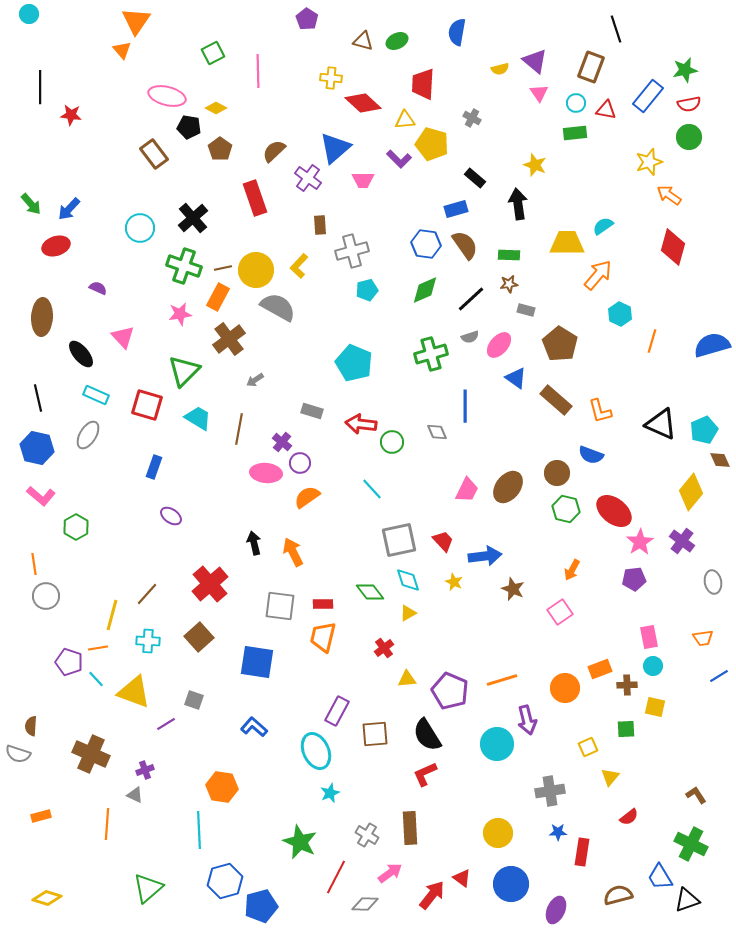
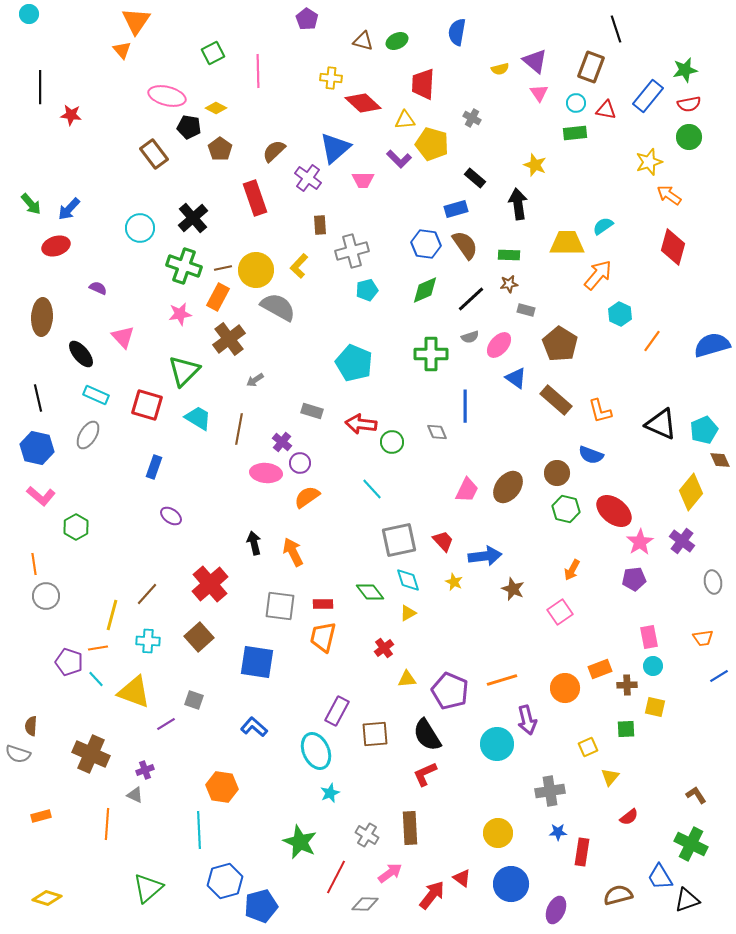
orange line at (652, 341): rotated 20 degrees clockwise
green cross at (431, 354): rotated 16 degrees clockwise
